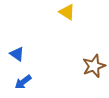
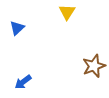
yellow triangle: rotated 30 degrees clockwise
blue triangle: moved 26 px up; rotated 42 degrees clockwise
